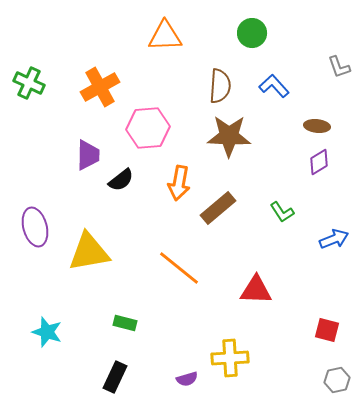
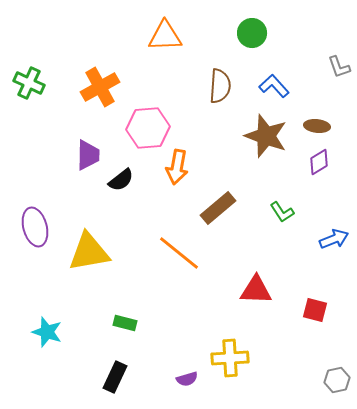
brown star: moved 37 px right; rotated 18 degrees clockwise
orange arrow: moved 2 px left, 16 px up
orange line: moved 15 px up
red square: moved 12 px left, 20 px up
